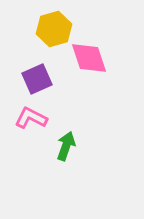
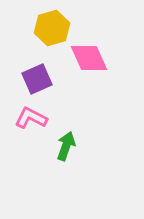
yellow hexagon: moved 2 px left, 1 px up
pink diamond: rotated 6 degrees counterclockwise
